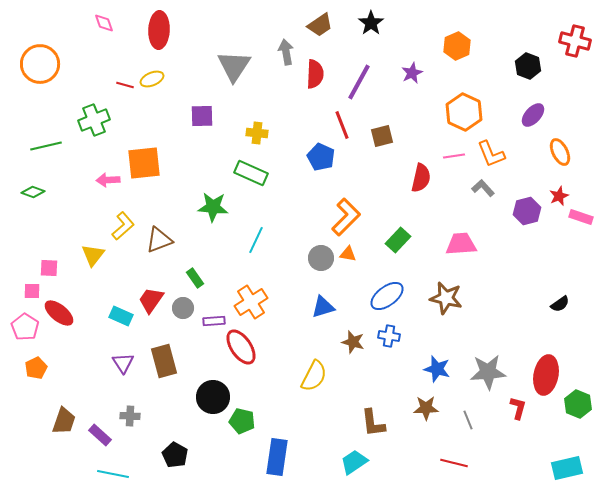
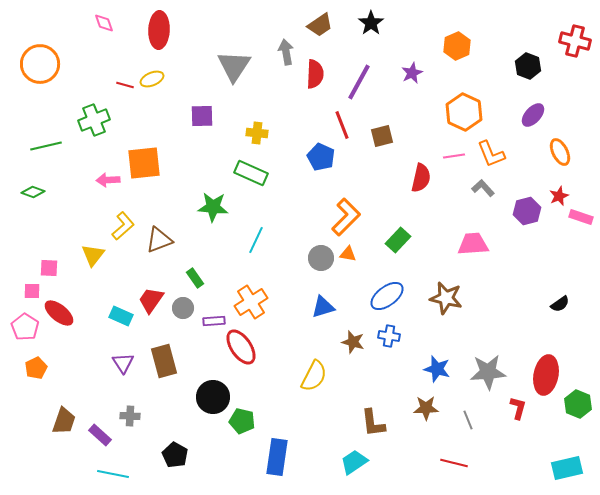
pink trapezoid at (461, 244): moved 12 px right
